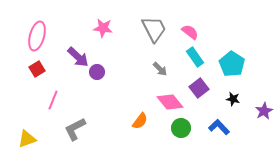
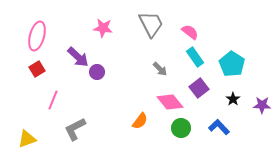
gray trapezoid: moved 3 px left, 5 px up
black star: rotated 24 degrees clockwise
purple star: moved 2 px left, 6 px up; rotated 30 degrees clockwise
